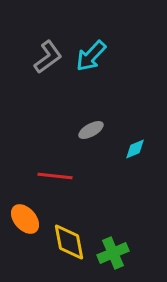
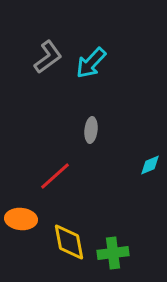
cyan arrow: moved 7 px down
gray ellipse: rotated 55 degrees counterclockwise
cyan diamond: moved 15 px right, 16 px down
red line: rotated 48 degrees counterclockwise
orange ellipse: moved 4 px left; rotated 44 degrees counterclockwise
green cross: rotated 16 degrees clockwise
